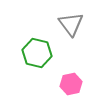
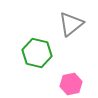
gray triangle: rotated 28 degrees clockwise
